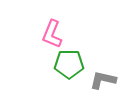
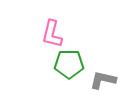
pink L-shape: rotated 8 degrees counterclockwise
